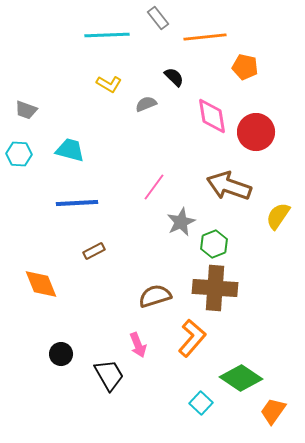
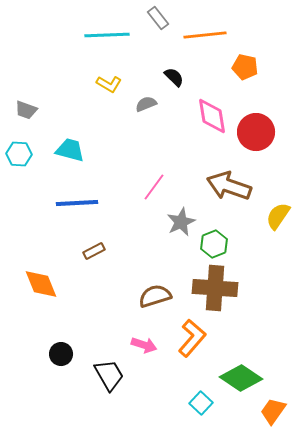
orange line: moved 2 px up
pink arrow: moved 6 px right; rotated 50 degrees counterclockwise
